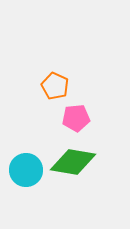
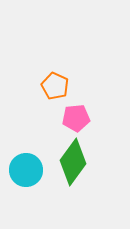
green diamond: rotated 63 degrees counterclockwise
